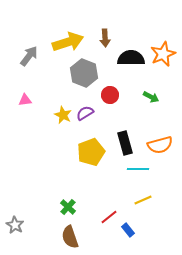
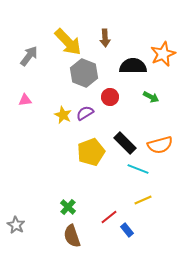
yellow arrow: rotated 64 degrees clockwise
black semicircle: moved 2 px right, 8 px down
red circle: moved 2 px down
black rectangle: rotated 30 degrees counterclockwise
cyan line: rotated 20 degrees clockwise
gray star: moved 1 px right
blue rectangle: moved 1 px left
brown semicircle: moved 2 px right, 1 px up
